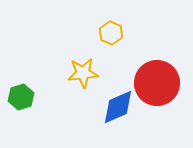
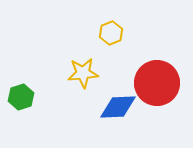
yellow hexagon: rotated 15 degrees clockwise
blue diamond: rotated 21 degrees clockwise
